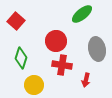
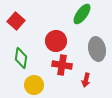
green ellipse: rotated 15 degrees counterclockwise
green diamond: rotated 10 degrees counterclockwise
